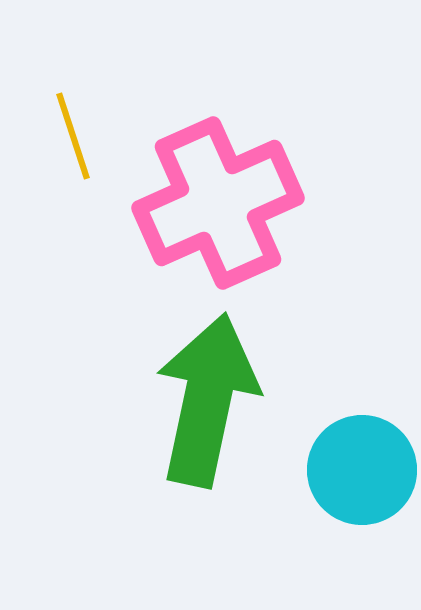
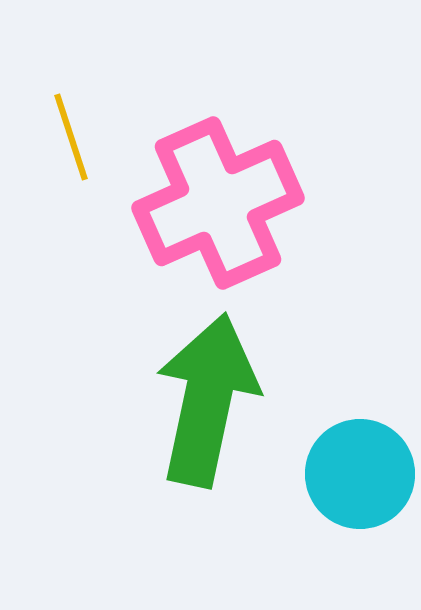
yellow line: moved 2 px left, 1 px down
cyan circle: moved 2 px left, 4 px down
